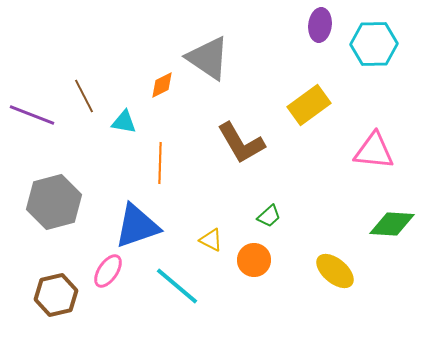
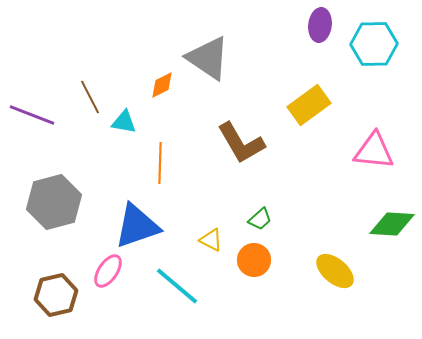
brown line: moved 6 px right, 1 px down
green trapezoid: moved 9 px left, 3 px down
